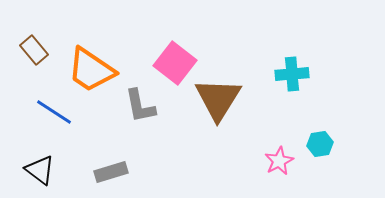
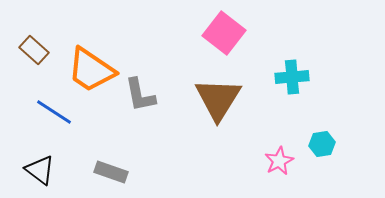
brown rectangle: rotated 8 degrees counterclockwise
pink square: moved 49 px right, 30 px up
cyan cross: moved 3 px down
gray L-shape: moved 11 px up
cyan hexagon: moved 2 px right
gray rectangle: rotated 36 degrees clockwise
